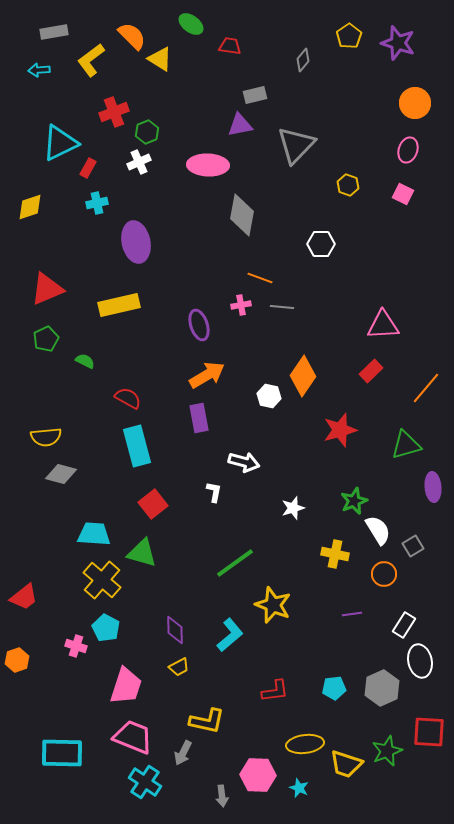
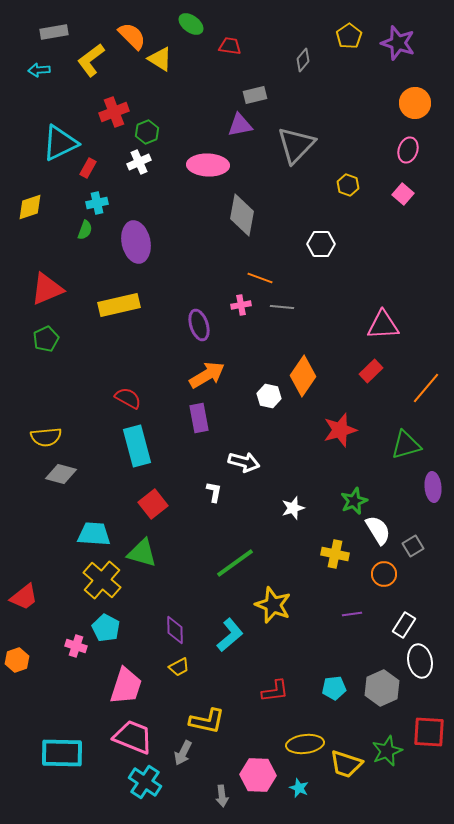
pink square at (403, 194): rotated 15 degrees clockwise
green semicircle at (85, 361): moved 131 px up; rotated 84 degrees clockwise
